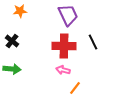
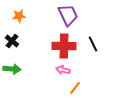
orange star: moved 1 px left, 5 px down
black line: moved 2 px down
